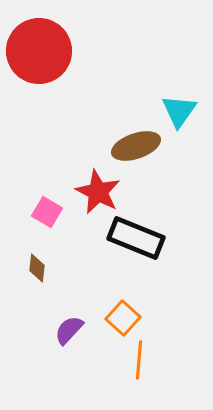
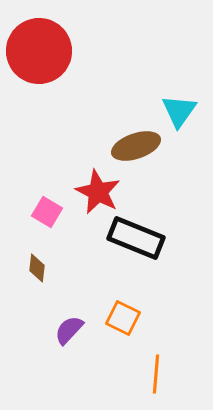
orange square: rotated 16 degrees counterclockwise
orange line: moved 17 px right, 14 px down
